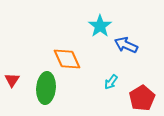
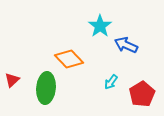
orange diamond: moved 2 px right; rotated 20 degrees counterclockwise
red triangle: rotated 14 degrees clockwise
red pentagon: moved 4 px up
